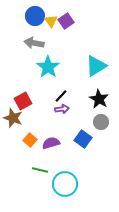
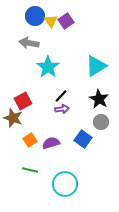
gray arrow: moved 5 px left
orange square: rotated 16 degrees clockwise
green line: moved 10 px left
